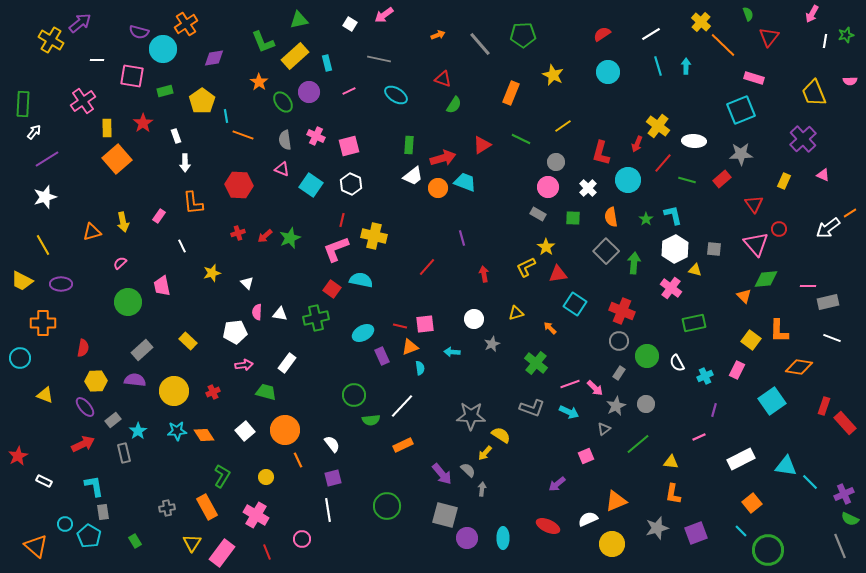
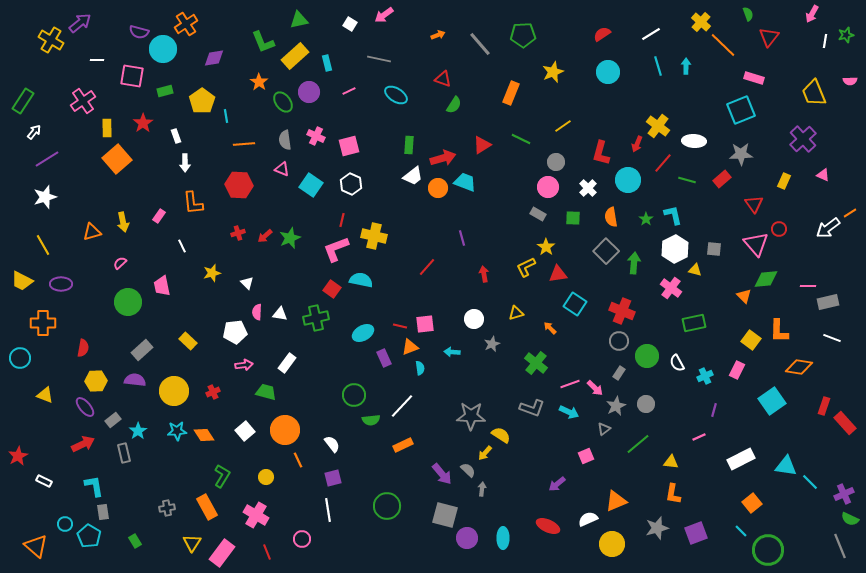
yellow star at (553, 75): moved 3 px up; rotated 25 degrees clockwise
green rectangle at (23, 104): moved 3 px up; rotated 30 degrees clockwise
orange line at (243, 135): moved 1 px right, 9 px down; rotated 25 degrees counterclockwise
purple rectangle at (382, 356): moved 2 px right, 2 px down
